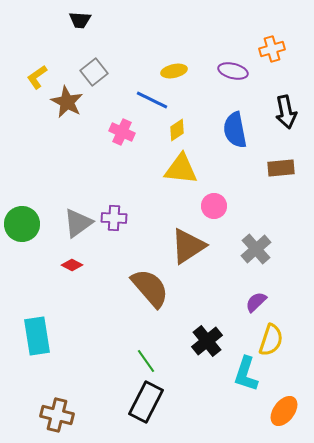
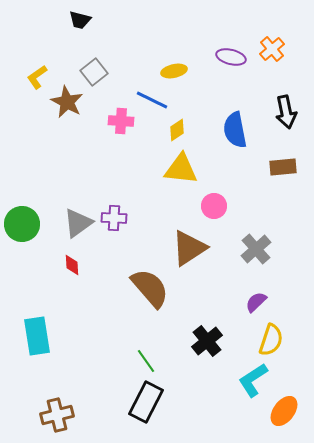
black trapezoid: rotated 10 degrees clockwise
orange cross: rotated 25 degrees counterclockwise
purple ellipse: moved 2 px left, 14 px up
pink cross: moved 1 px left, 11 px up; rotated 20 degrees counterclockwise
brown rectangle: moved 2 px right, 1 px up
brown triangle: moved 1 px right, 2 px down
red diamond: rotated 60 degrees clockwise
cyan L-shape: moved 7 px right, 6 px down; rotated 39 degrees clockwise
brown cross: rotated 28 degrees counterclockwise
